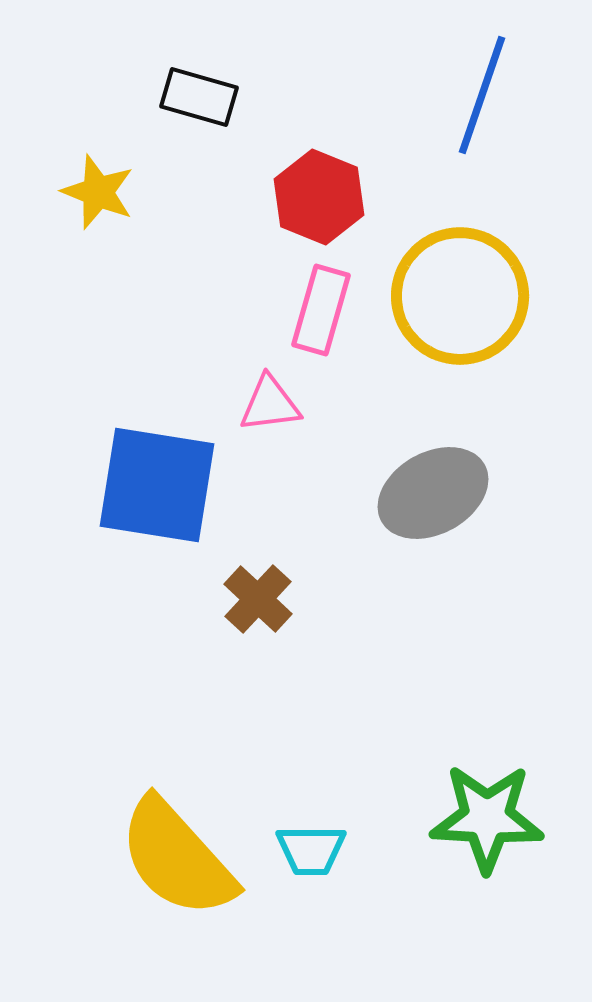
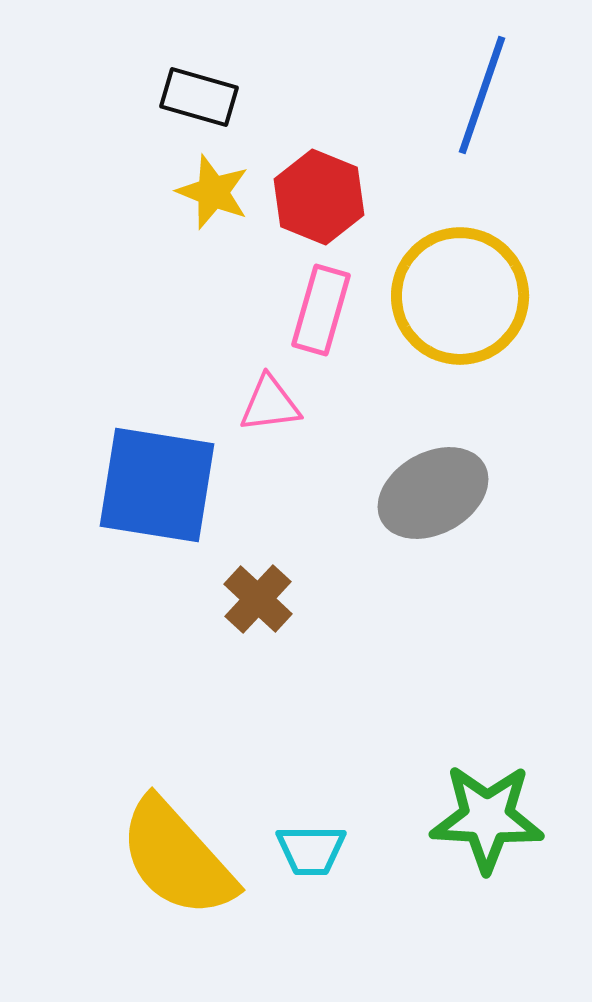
yellow star: moved 115 px right
